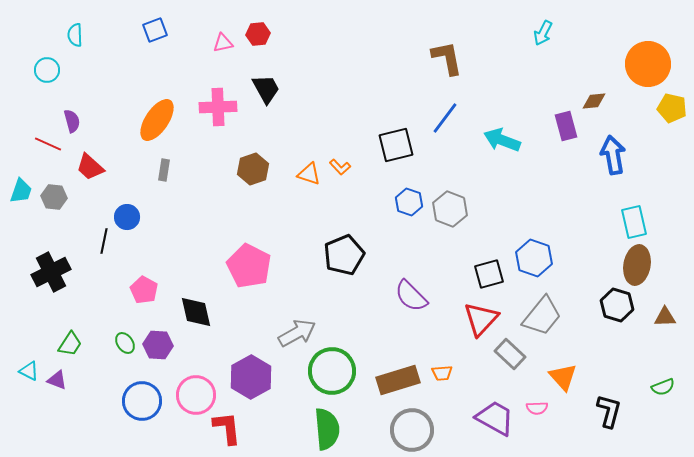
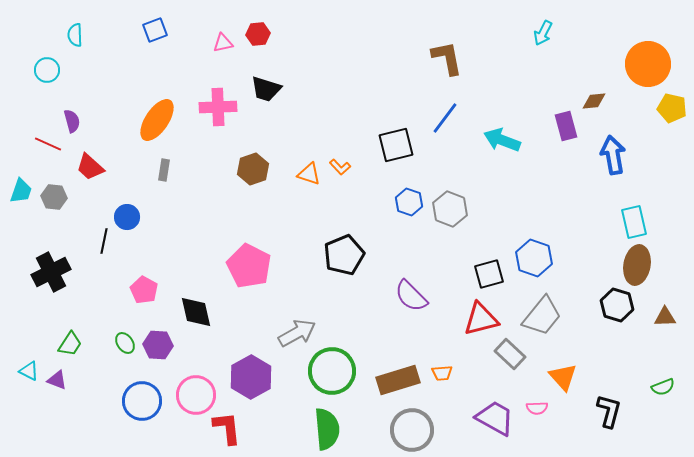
black trapezoid at (266, 89): rotated 136 degrees clockwise
red triangle at (481, 319): rotated 33 degrees clockwise
